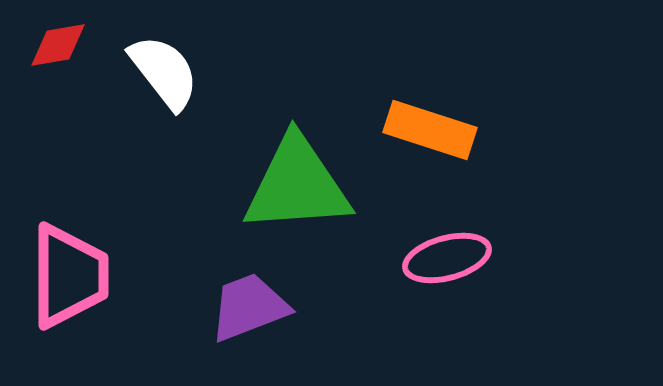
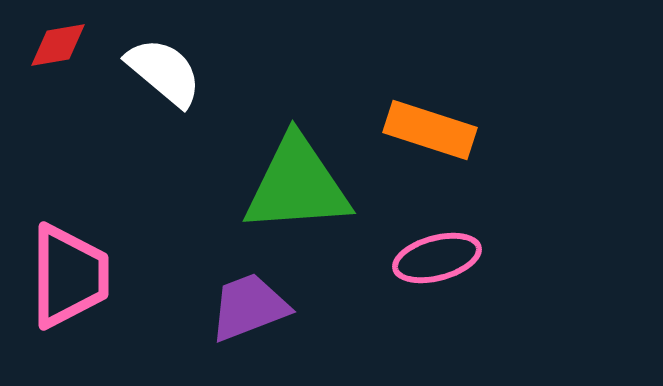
white semicircle: rotated 12 degrees counterclockwise
pink ellipse: moved 10 px left
